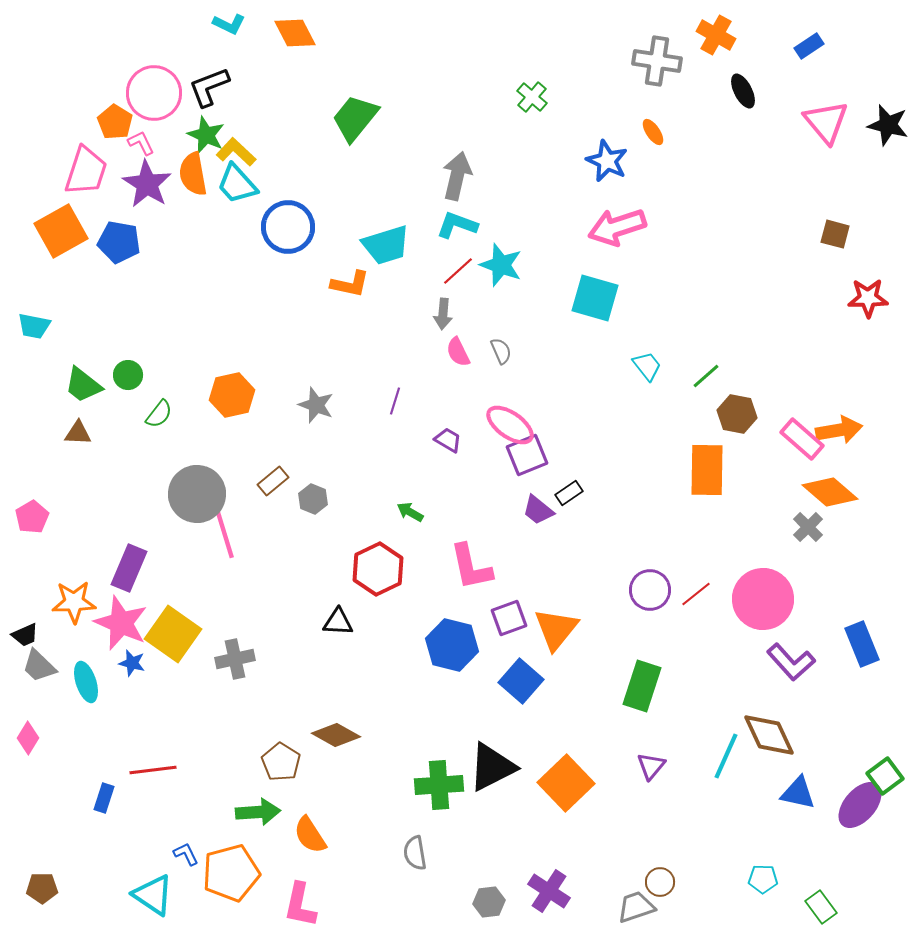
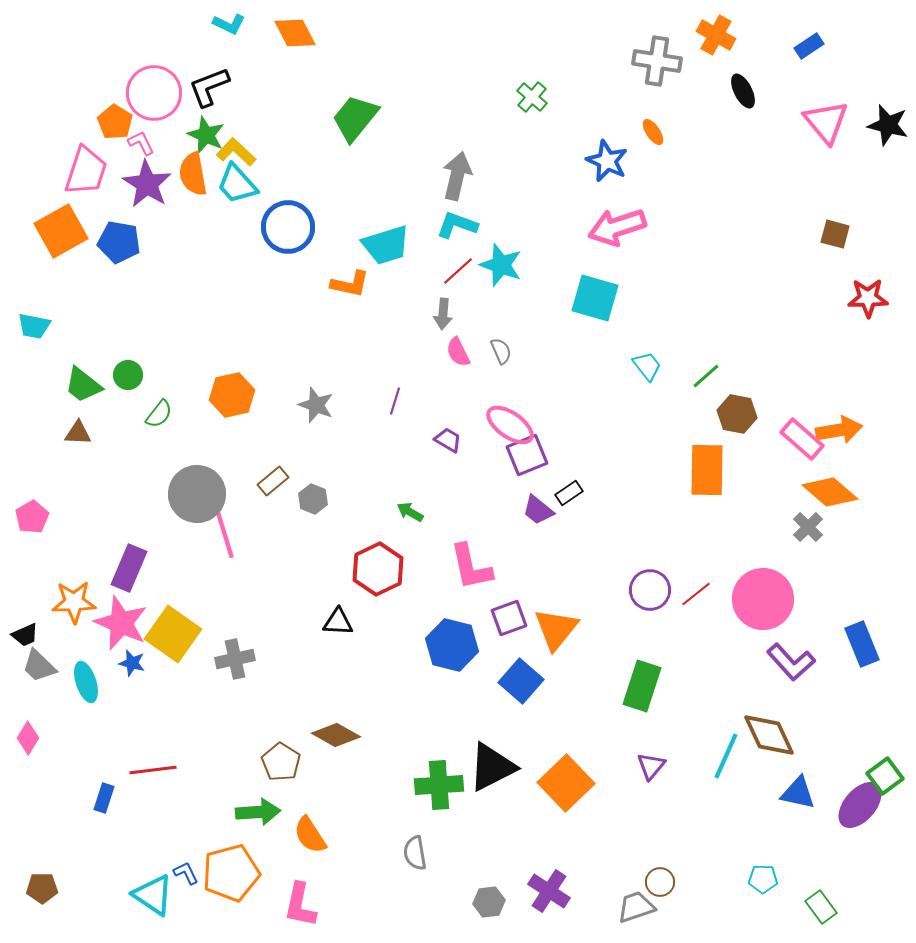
blue L-shape at (186, 854): moved 19 px down
